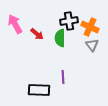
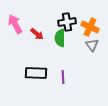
black cross: moved 2 px left, 1 px down
black rectangle: moved 3 px left, 17 px up
